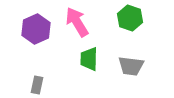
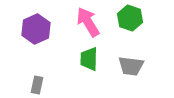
pink arrow: moved 11 px right
